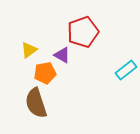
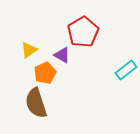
red pentagon: rotated 12 degrees counterclockwise
orange pentagon: rotated 15 degrees counterclockwise
